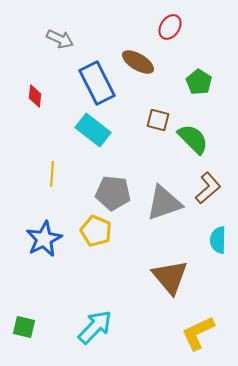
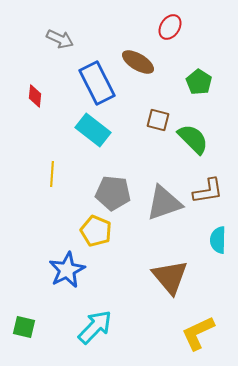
brown L-shape: moved 3 px down; rotated 32 degrees clockwise
blue star: moved 23 px right, 31 px down
